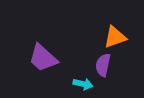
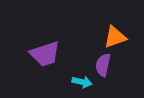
purple trapezoid: moved 2 px right, 4 px up; rotated 60 degrees counterclockwise
cyan arrow: moved 1 px left, 2 px up
